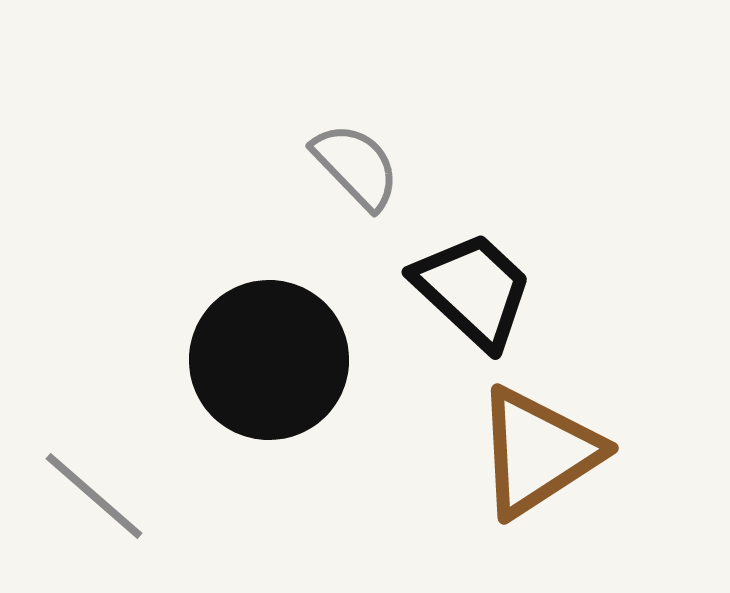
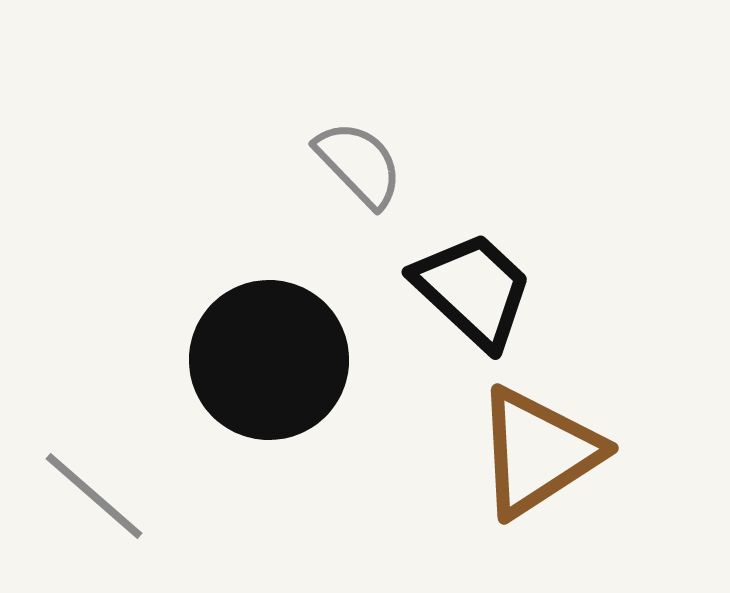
gray semicircle: moved 3 px right, 2 px up
